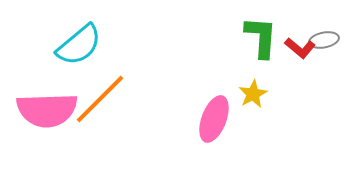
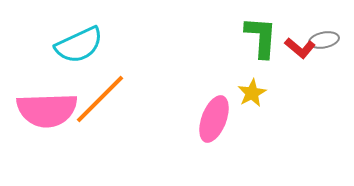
cyan semicircle: rotated 15 degrees clockwise
yellow star: moved 1 px left, 1 px up
